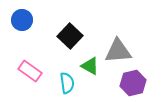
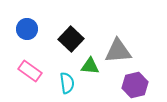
blue circle: moved 5 px right, 9 px down
black square: moved 1 px right, 3 px down
green triangle: rotated 24 degrees counterclockwise
purple hexagon: moved 2 px right, 2 px down
